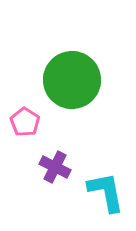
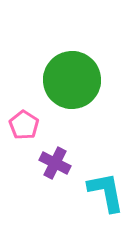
pink pentagon: moved 1 px left, 3 px down
purple cross: moved 4 px up
